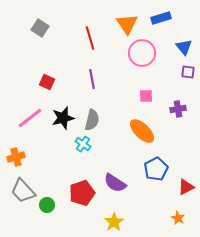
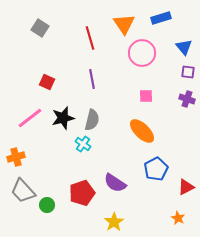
orange triangle: moved 3 px left
purple cross: moved 9 px right, 10 px up; rotated 28 degrees clockwise
